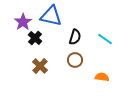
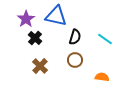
blue triangle: moved 5 px right
purple star: moved 3 px right, 3 px up
